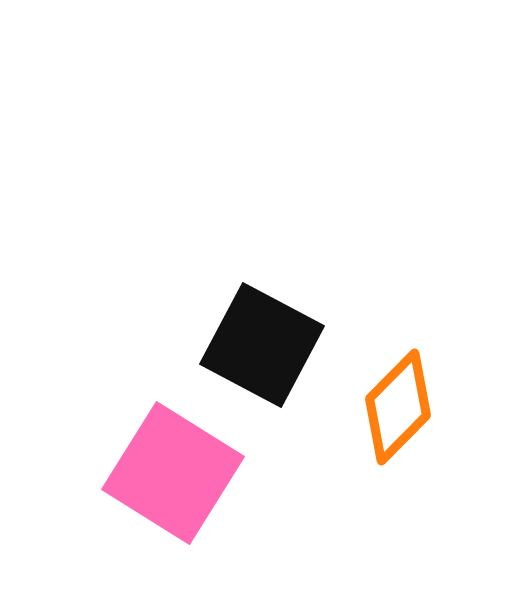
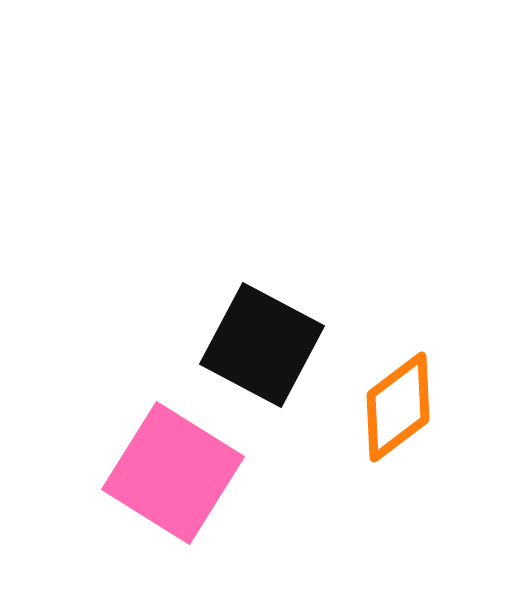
orange diamond: rotated 8 degrees clockwise
